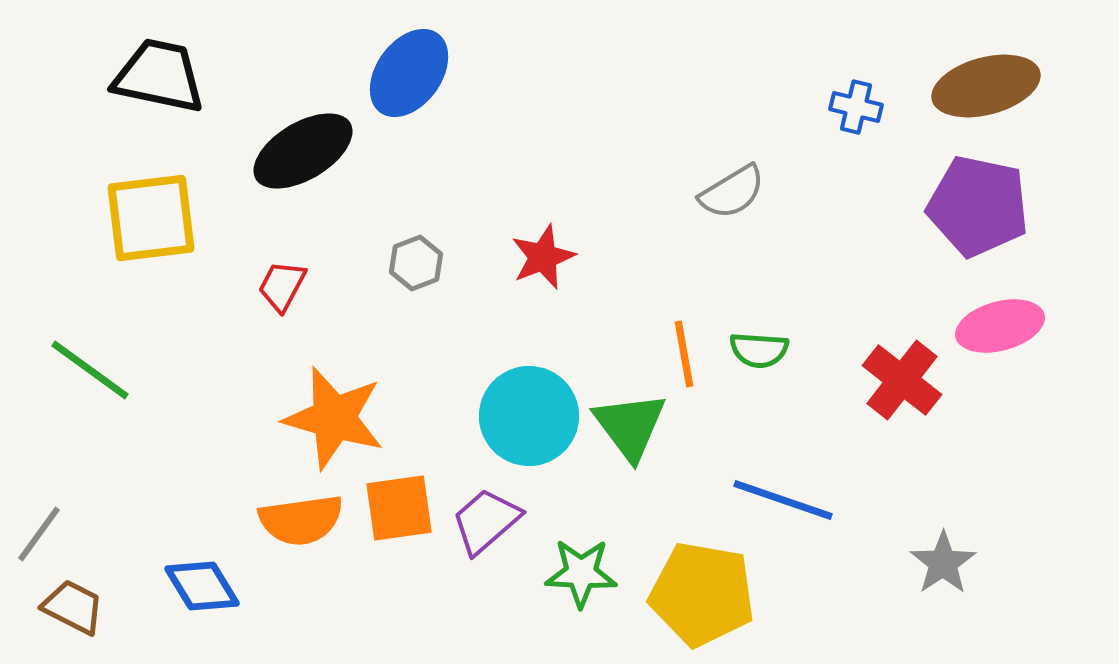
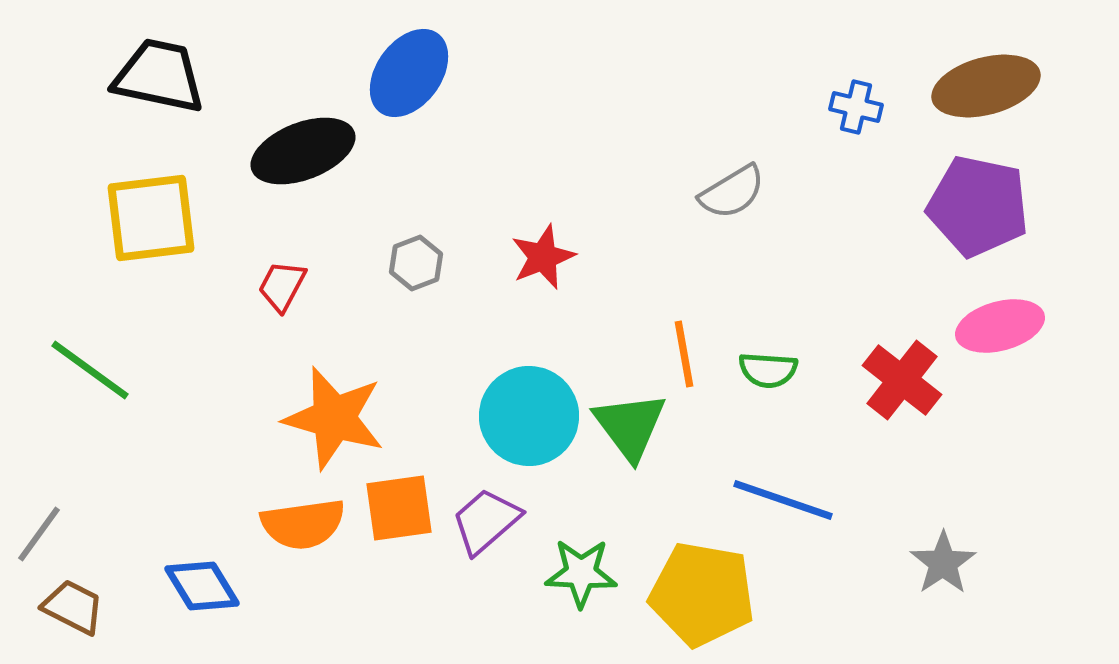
black ellipse: rotated 10 degrees clockwise
green semicircle: moved 9 px right, 20 px down
orange semicircle: moved 2 px right, 4 px down
